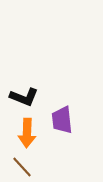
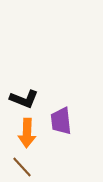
black L-shape: moved 2 px down
purple trapezoid: moved 1 px left, 1 px down
